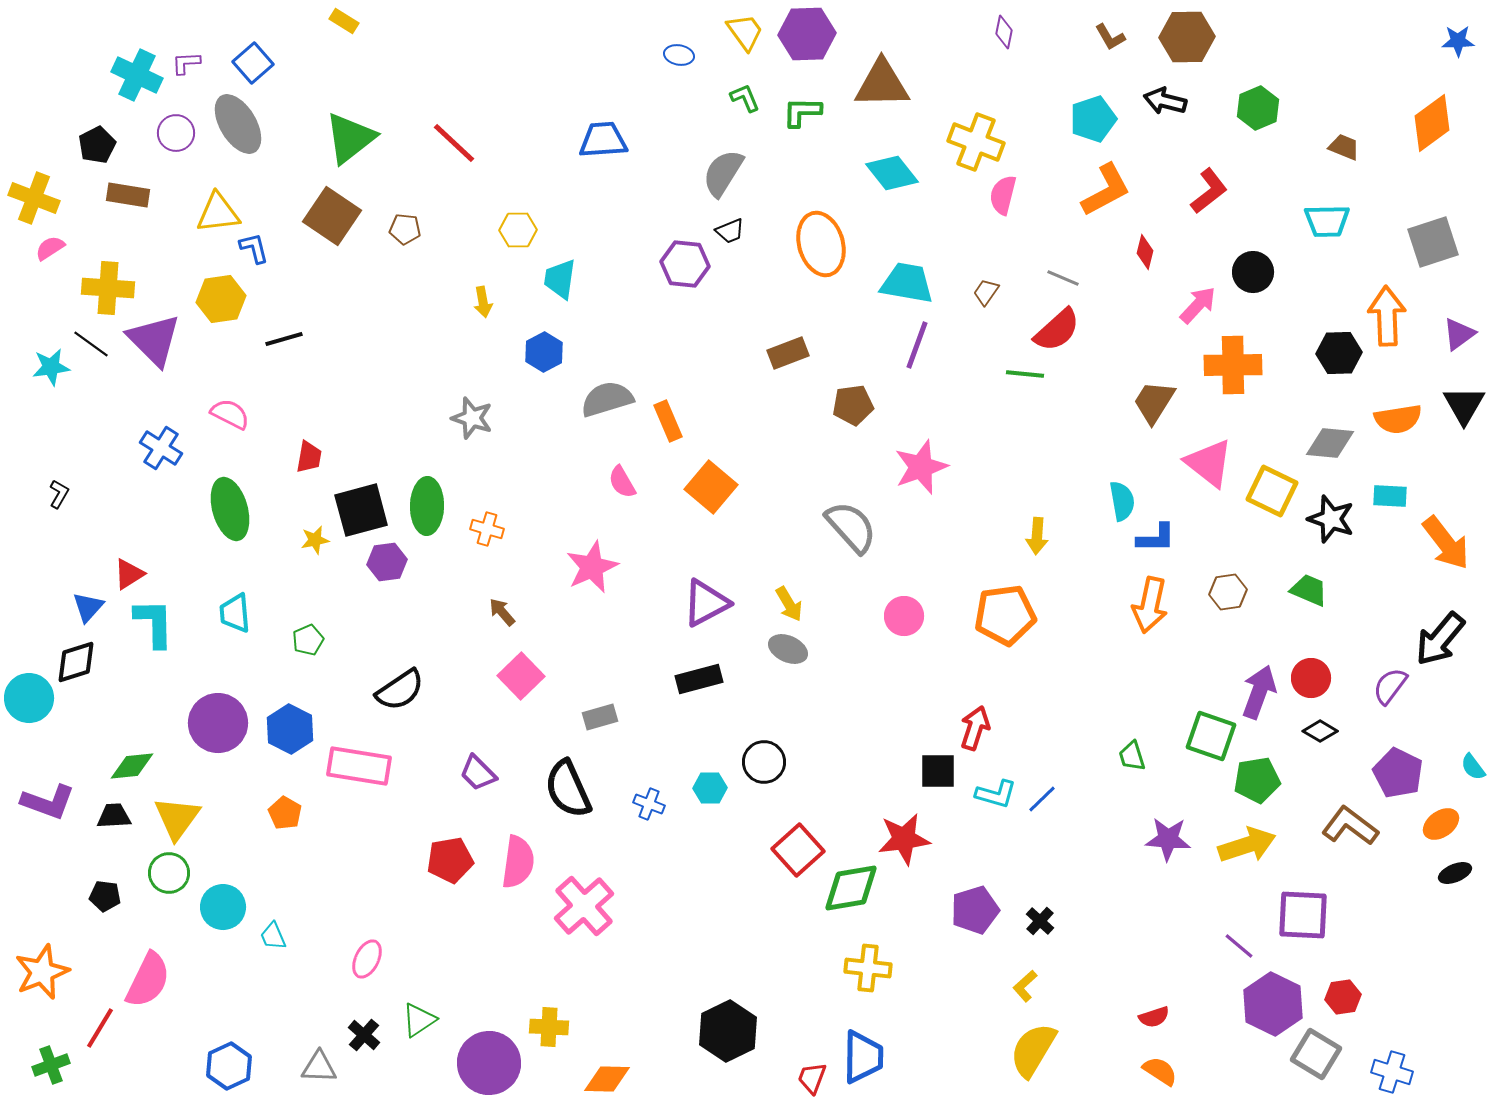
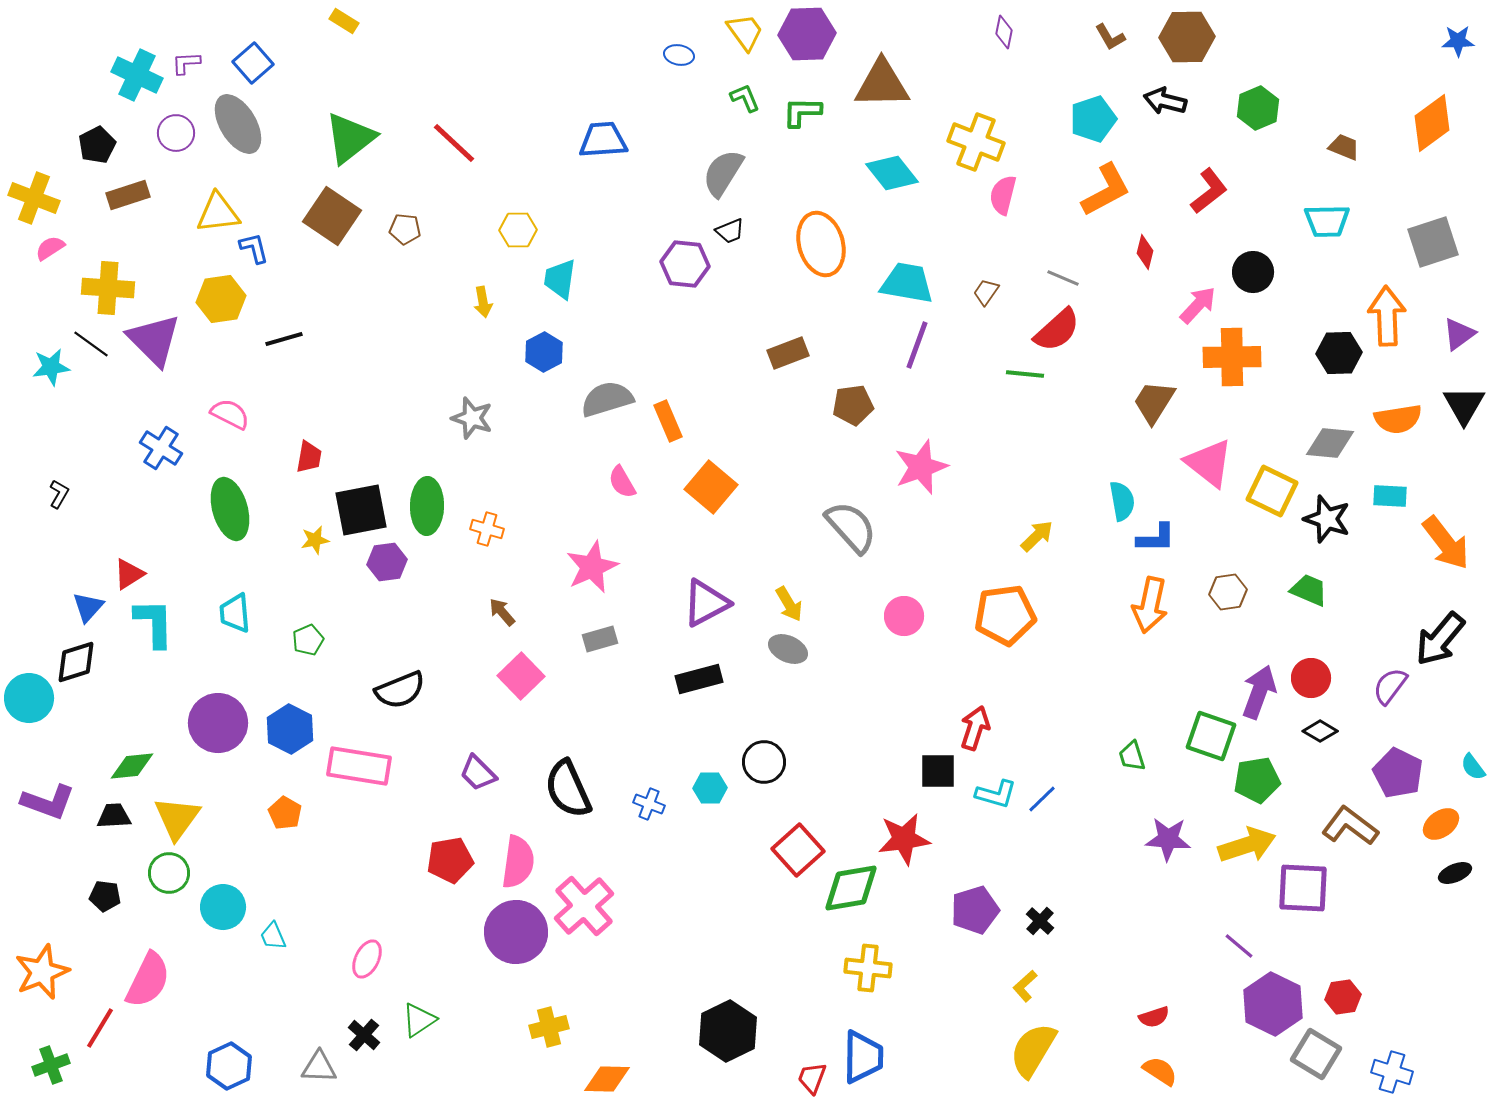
brown rectangle at (128, 195): rotated 27 degrees counterclockwise
orange cross at (1233, 365): moved 1 px left, 8 px up
black square at (361, 510): rotated 4 degrees clockwise
black star at (1331, 519): moved 4 px left
yellow arrow at (1037, 536): rotated 138 degrees counterclockwise
black semicircle at (400, 690): rotated 12 degrees clockwise
gray rectangle at (600, 717): moved 78 px up
purple square at (1303, 915): moved 27 px up
yellow cross at (549, 1027): rotated 18 degrees counterclockwise
purple circle at (489, 1063): moved 27 px right, 131 px up
